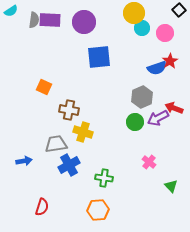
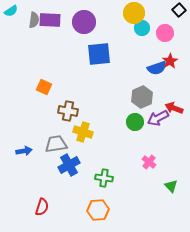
blue square: moved 3 px up
brown cross: moved 1 px left, 1 px down
blue arrow: moved 10 px up
